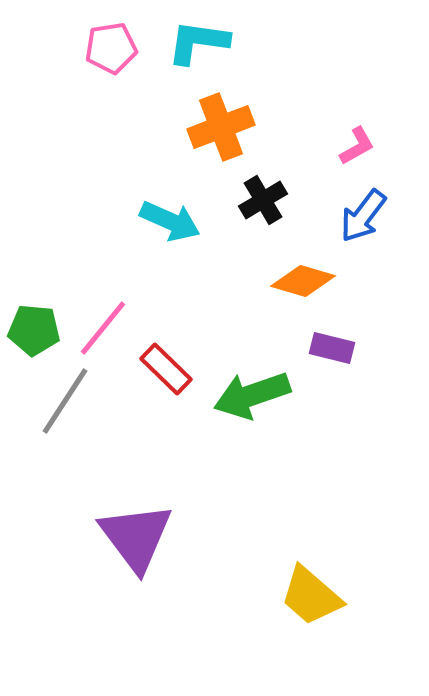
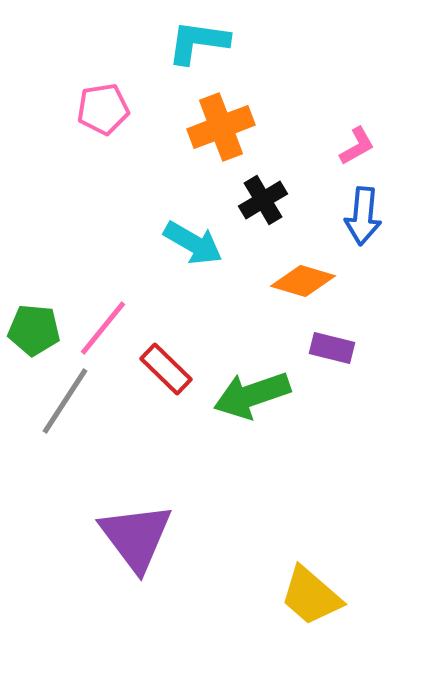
pink pentagon: moved 8 px left, 61 px down
blue arrow: rotated 32 degrees counterclockwise
cyan arrow: moved 23 px right, 22 px down; rotated 6 degrees clockwise
